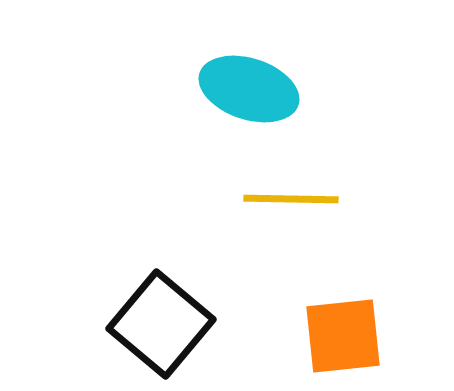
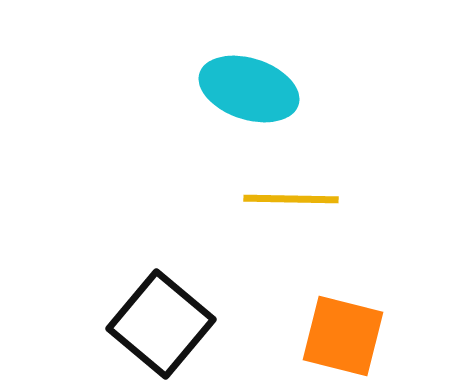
orange square: rotated 20 degrees clockwise
